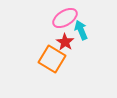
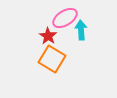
cyan arrow: rotated 18 degrees clockwise
red star: moved 17 px left, 6 px up
